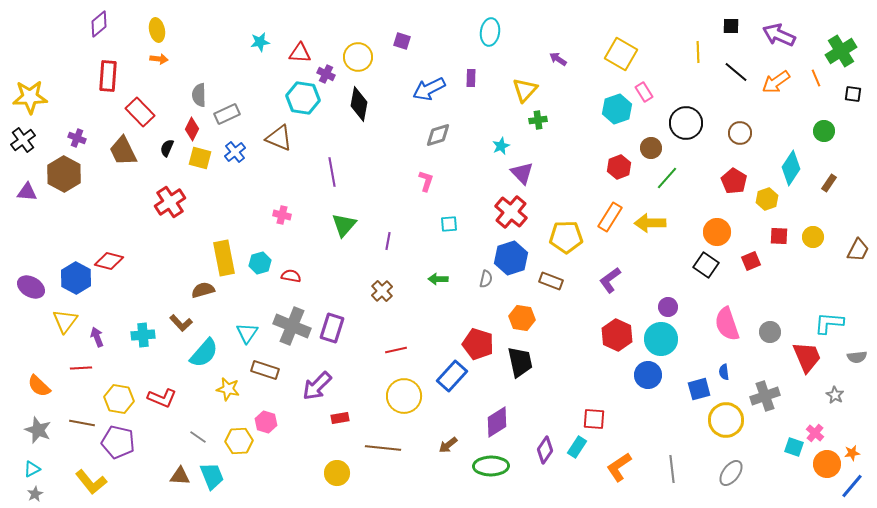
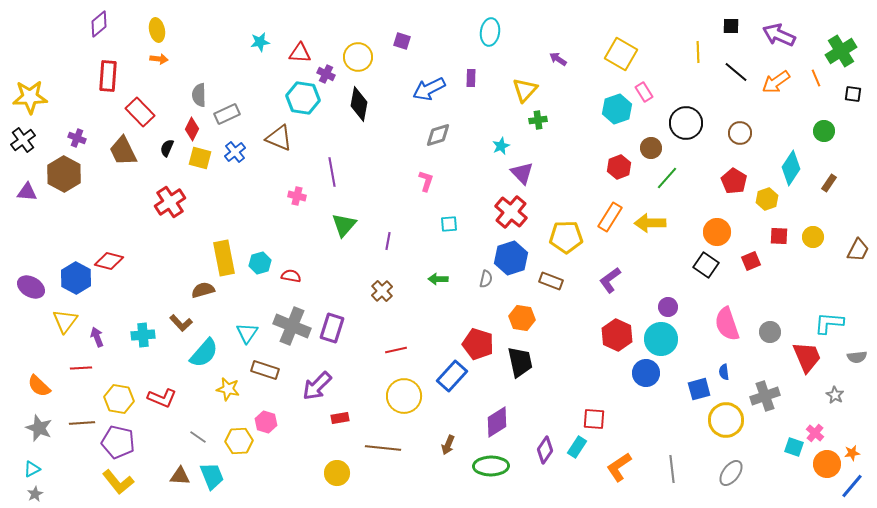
pink cross at (282, 215): moved 15 px right, 19 px up
blue circle at (648, 375): moved 2 px left, 2 px up
brown line at (82, 423): rotated 15 degrees counterclockwise
gray star at (38, 430): moved 1 px right, 2 px up
brown arrow at (448, 445): rotated 30 degrees counterclockwise
yellow L-shape at (91, 482): moved 27 px right
